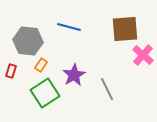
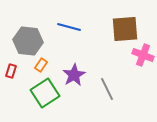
pink cross: rotated 20 degrees counterclockwise
